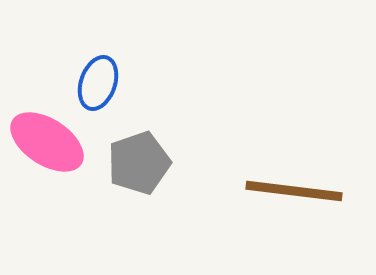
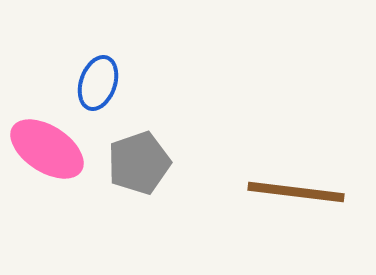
pink ellipse: moved 7 px down
brown line: moved 2 px right, 1 px down
